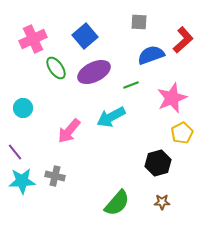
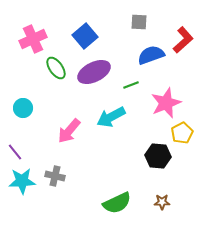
pink star: moved 6 px left, 5 px down
black hexagon: moved 7 px up; rotated 20 degrees clockwise
green semicircle: rotated 24 degrees clockwise
